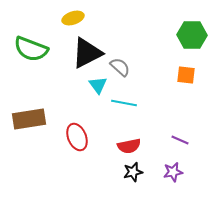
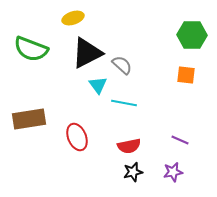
gray semicircle: moved 2 px right, 2 px up
